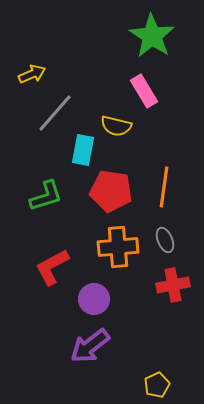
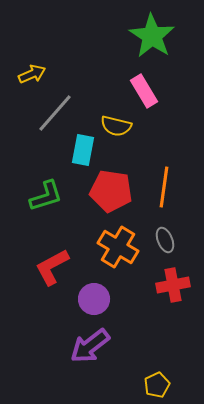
orange cross: rotated 36 degrees clockwise
